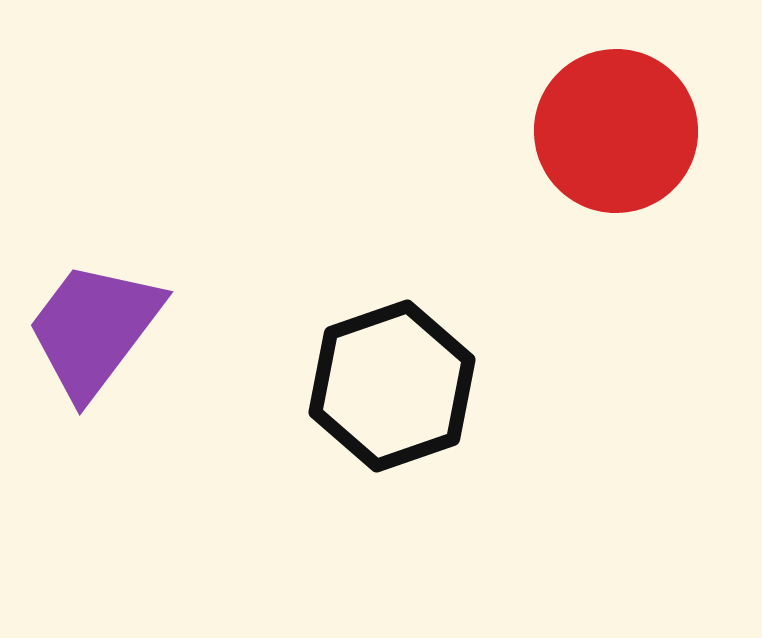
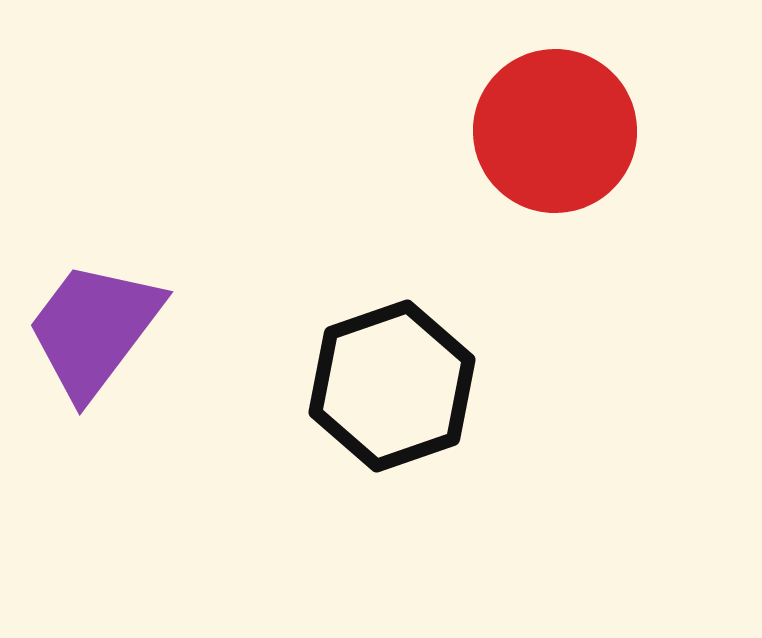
red circle: moved 61 px left
